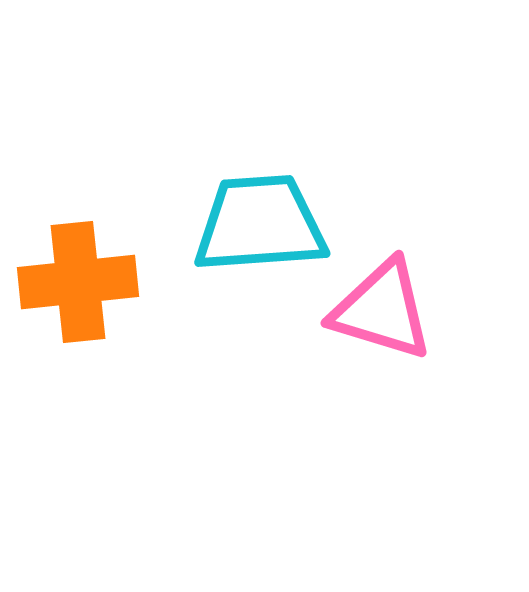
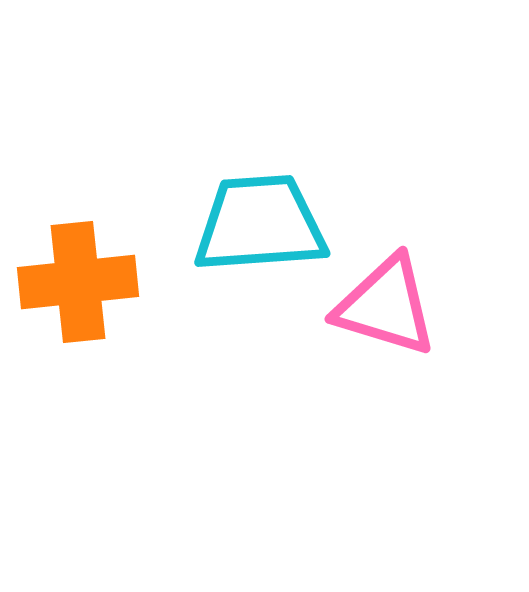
pink triangle: moved 4 px right, 4 px up
